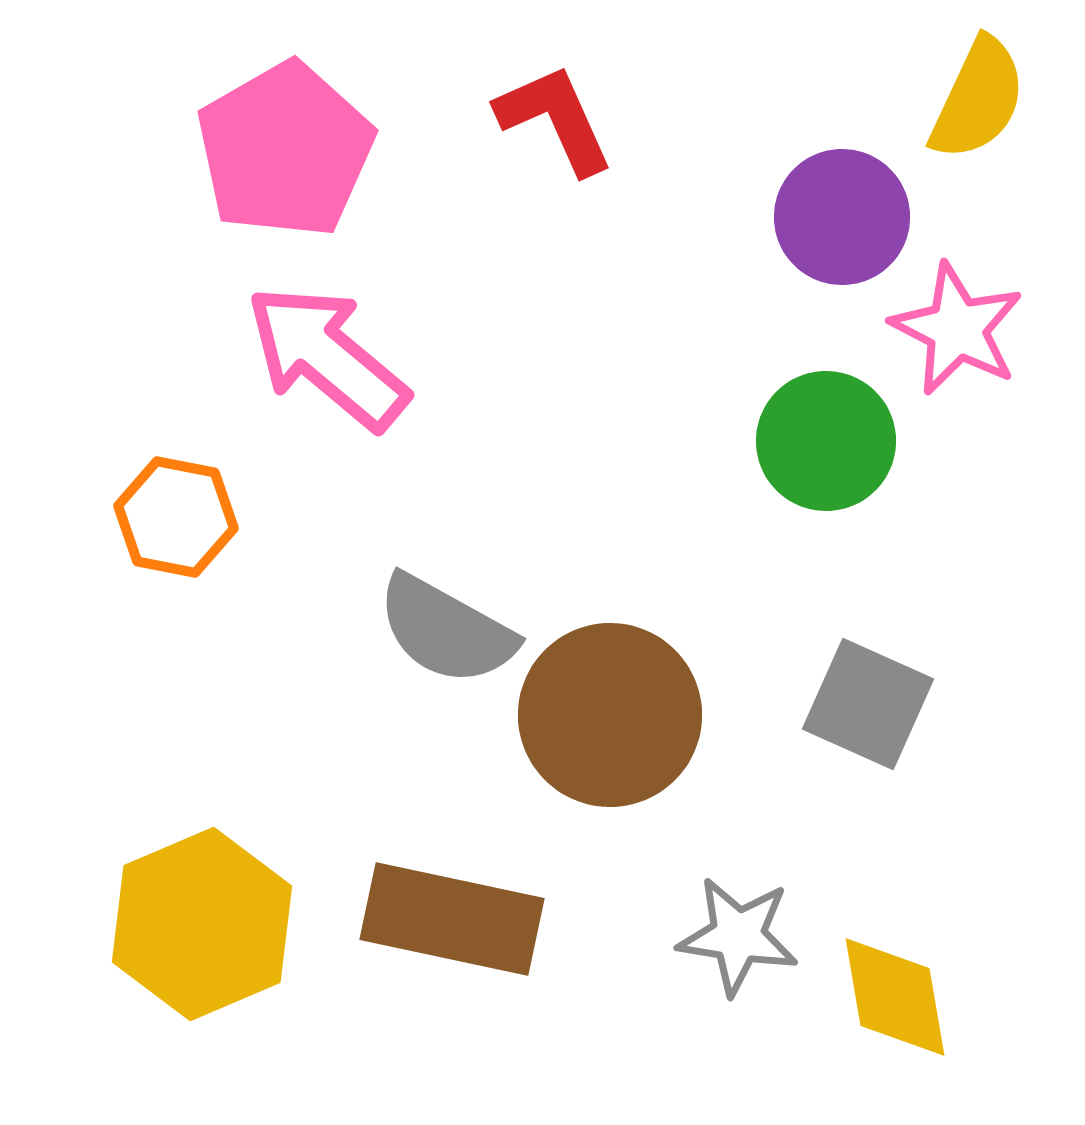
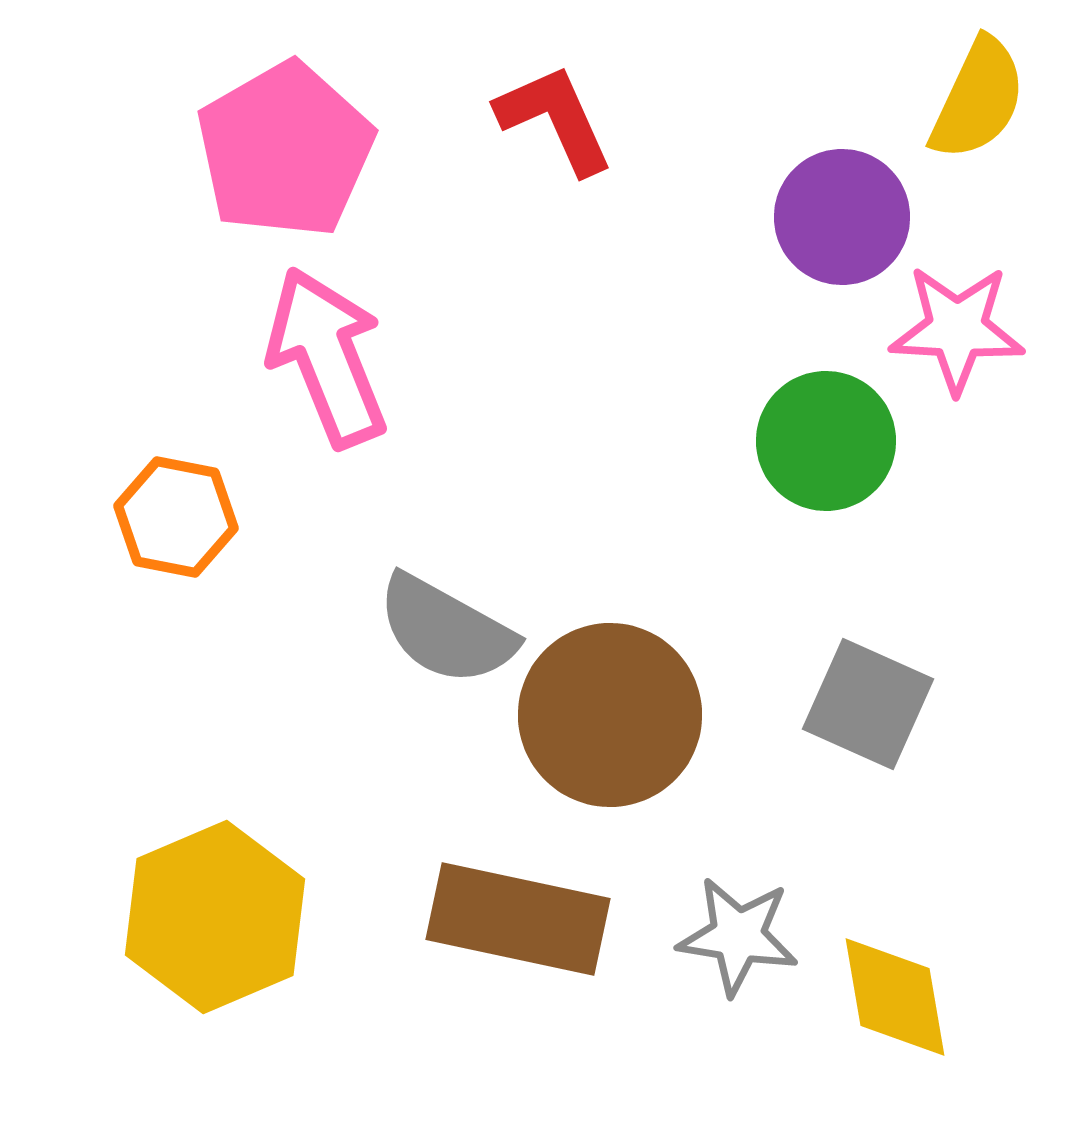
pink star: rotated 24 degrees counterclockwise
pink arrow: rotated 28 degrees clockwise
brown rectangle: moved 66 px right
yellow hexagon: moved 13 px right, 7 px up
